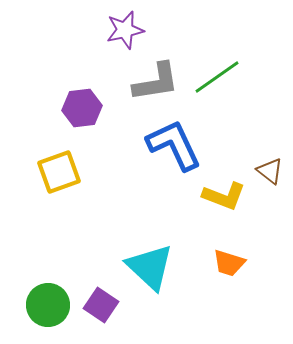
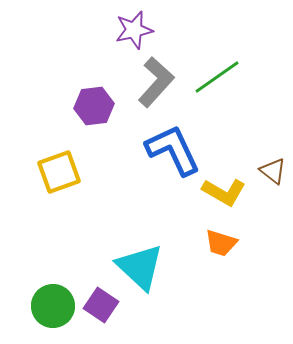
purple star: moved 9 px right
gray L-shape: rotated 39 degrees counterclockwise
purple hexagon: moved 12 px right, 2 px up
blue L-shape: moved 1 px left, 5 px down
brown triangle: moved 3 px right
yellow L-shape: moved 4 px up; rotated 9 degrees clockwise
orange trapezoid: moved 8 px left, 20 px up
cyan triangle: moved 10 px left
green circle: moved 5 px right, 1 px down
